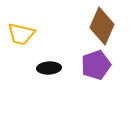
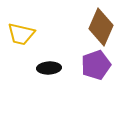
brown diamond: moved 1 px left, 1 px down
